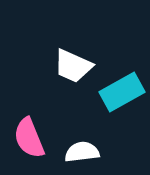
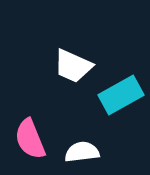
cyan rectangle: moved 1 px left, 3 px down
pink semicircle: moved 1 px right, 1 px down
